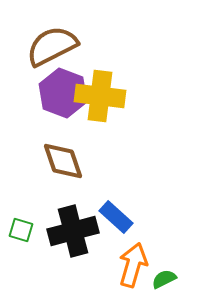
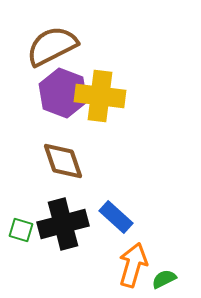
black cross: moved 10 px left, 7 px up
